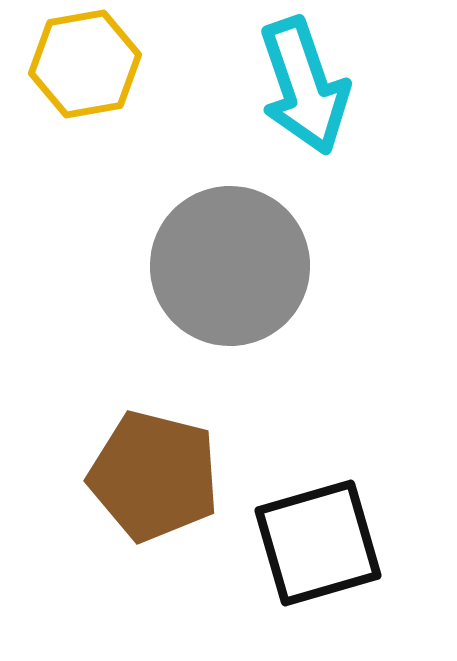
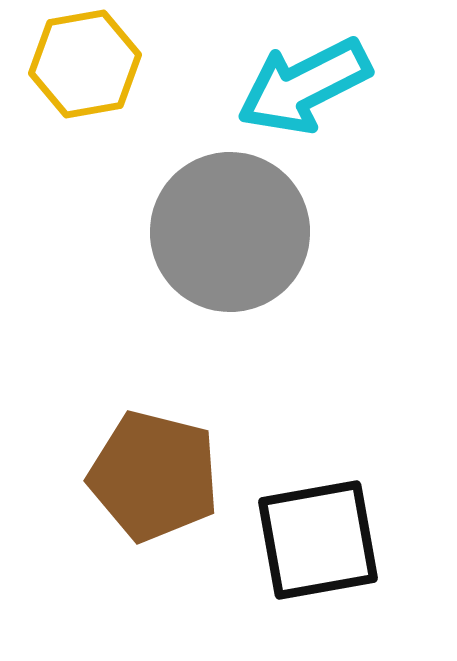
cyan arrow: rotated 82 degrees clockwise
gray circle: moved 34 px up
black square: moved 3 px up; rotated 6 degrees clockwise
